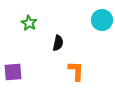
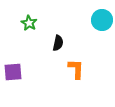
orange L-shape: moved 2 px up
